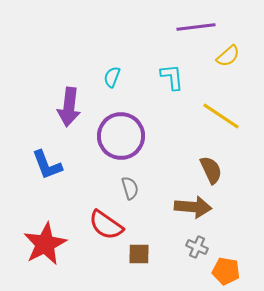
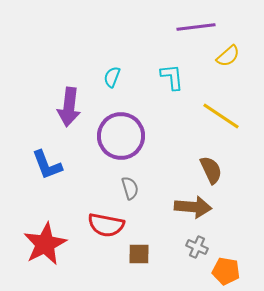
red semicircle: rotated 24 degrees counterclockwise
